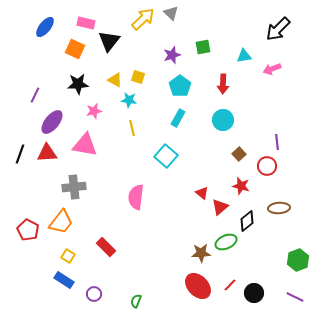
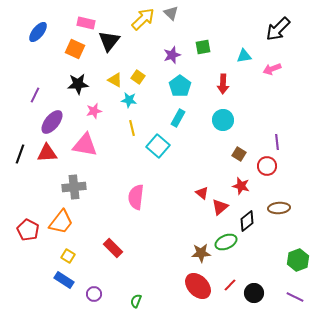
blue ellipse at (45, 27): moved 7 px left, 5 px down
yellow square at (138, 77): rotated 16 degrees clockwise
brown square at (239, 154): rotated 16 degrees counterclockwise
cyan square at (166, 156): moved 8 px left, 10 px up
red rectangle at (106, 247): moved 7 px right, 1 px down
